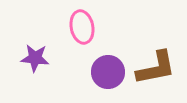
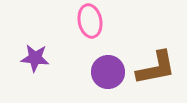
pink ellipse: moved 8 px right, 6 px up
